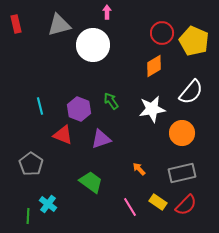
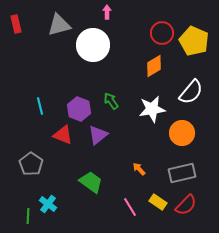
purple triangle: moved 3 px left, 4 px up; rotated 20 degrees counterclockwise
